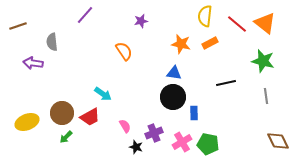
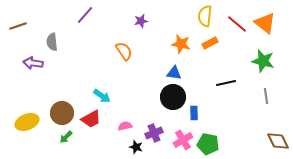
cyan arrow: moved 1 px left, 2 px down
red trapezoid: moved 1 px right, 2 px down
pink semicircle: rotated 72 degrees counterclockwise
pink cross: moved 1 px right, 2 px up
